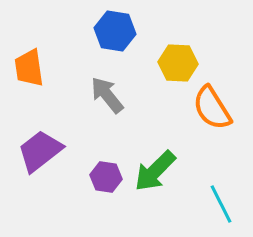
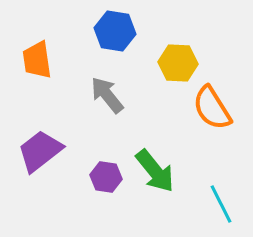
orange trapezoid: moved 8 px right, 8 px up
green arrow: rotated 84 degrees counterclockwise
